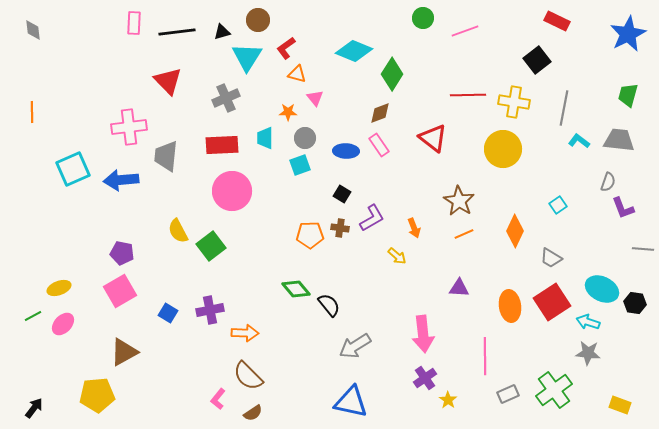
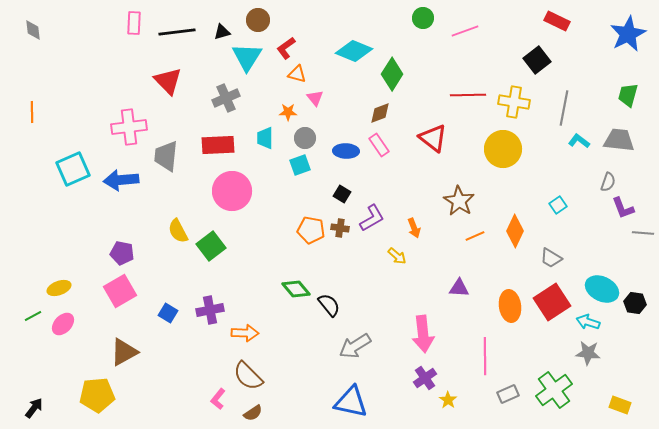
red rectangle at (222, 145): moved 4 px left
orange line at (464, 234): moved 11 px right, 2 px down
orange pentagon at (310, 235): moved 1 px right, 5 px up; rotated 12 degrees clockwise
gray line at (643, 249): moved 16 px up
